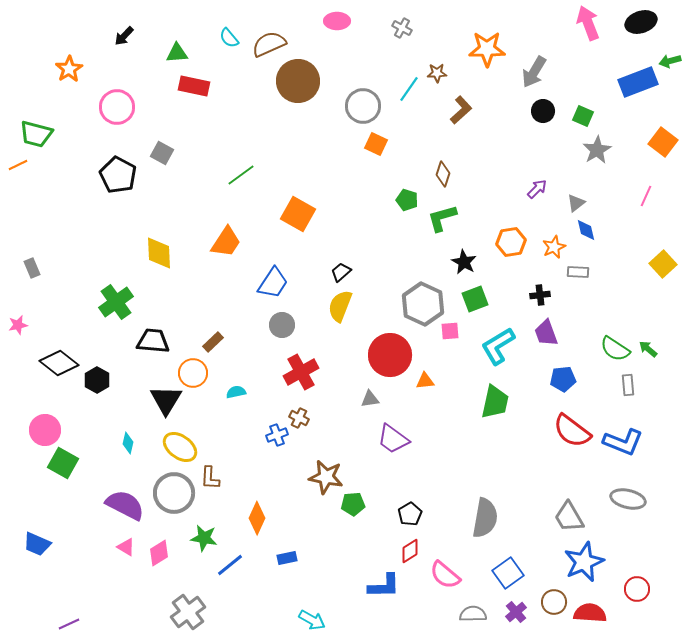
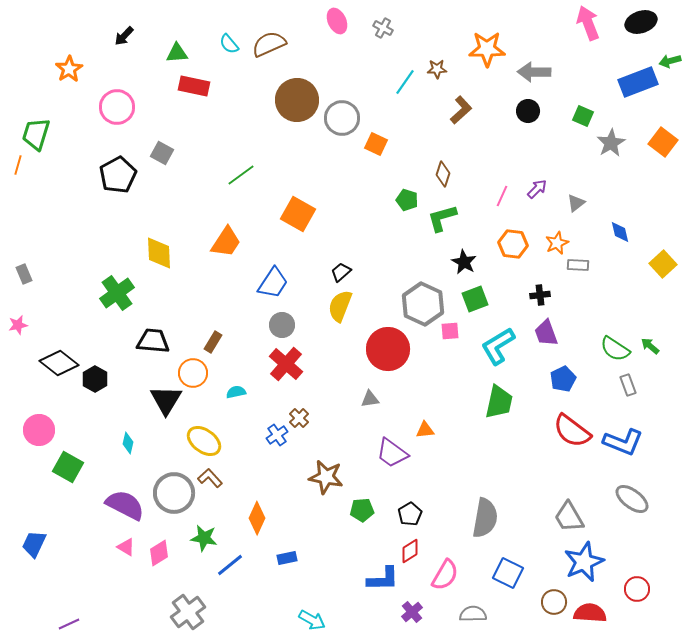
pink ellipse at (337, 21): rotated 65 degrees clockwise
gray cross at (402, 28): moved 19 px left
cyan semicircle at (229, 38): moved 6 px down
gray arrow at (534, 72): rotated 60 degrees clockwise
brown star at (437, 73): moved 4 px up
brown circle at (298, 81): moved 1 px left, 19 px down
cyan line at (409, 89): moved 4 px left, 7 px up
gray circle at (363, 106): moved 21 px left, 12 px down
black circle at (543, 111): moved 15 px left
green trapezoid at (36, 134): rotated 92 degrees clockwise
gray star at (597, 150): moved 14 px right, 7 px up
orange line at (18, 165): rotated 48 degrees counterclockwise
black pentagon at (118, 175): rotated 15 degrees clockwise
pink line at (646, 196): moved 144 px left
blue diamond at (586, 230): moved 34 px right, 2 px down
orange hexagon at (511, 242): moved 2 px right, 2 px down; rotated 16 degrees clockwise
orange star at (554, 247): moved 3 px right, 4 px up
gray rectangle at (32, 268): moved 8 px left, 6 px down
gray rectangle at (578, 272): moved 7 px up
green cross at (116, 302): moved 1 px right, 9 px up
brown rectangle at (213, 342): rotated 15 degrees counterclockwise
green arrow at (648, 349): moved 2 px right, 3 px up
red circle at (390, 355): moved 2 px left, 6 px up
red cross at (301, 372): moved 15 px left, 8 px up; rotated 20 degrees counterclockwise
blue pentagon at (563, 379): rotated 20 degrees counterclockwise
black hexagon at (97, 380): moved 2 px left, 1 px up
orange triangle at (425, 381): moved 49 px down
gray rectangle at (628, 385): rotated 15 degrees counterclockwise
green trapezoid at (495, 402): moved 4 px right
brown cross at (299, 418): rotated 18 degrees clockwise
pink circle at (45, 430): moved 6 px left
blue cross at (277, 435): rotated 15 degrees counterclockwise
purple trapezoid at (393, 439): moved 1 px left, 14 px down
yellow ellipse at (180, 447): moved 24 px right, 6 px up
green square at (63, 463): moved 5 px right, 4 px down
brown L-shape at (210, 478): rotated 135 degrees clockwise
gray ellipse at (628, 499): moved 4 px right; rotated 24 degrees clockwise
green pentagon at (353, 504): moved 9 px right, 6 px down
blue trapezoid at (37, 544): moved 3 px left; rotated 92 degrees clockwise
blue square at (508, 573): rotated 28 degrees counterclockwise
pink semicircle at (445, 575): rotated 100 degrees counterclockwise
blue L-shape at (384, 586): moved 1 px left, 7 px up
purple cross at (516, 612): moved 104 px left
